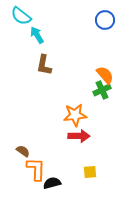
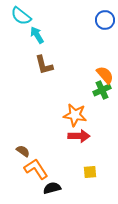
brown L-shape: rotated 25 degrees counterclockwise
orange star: rotated 15 degrees clockwise
orange L-shape: rotated 35 degrees counterclockwise
black semicircle: moved 5 px down
